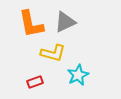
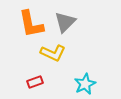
gray triangle: rotated 20 degrees counterclockwise
yellow L-shape: rotated 10 degrees clockwise
cyan star: moved 7 px right, 9 px down
